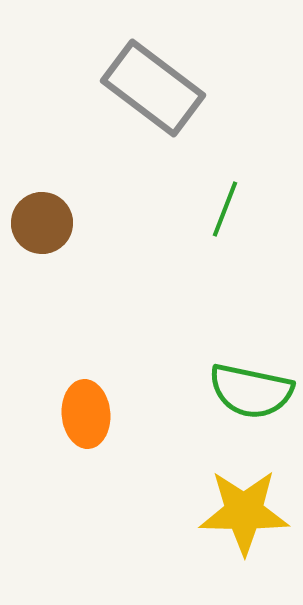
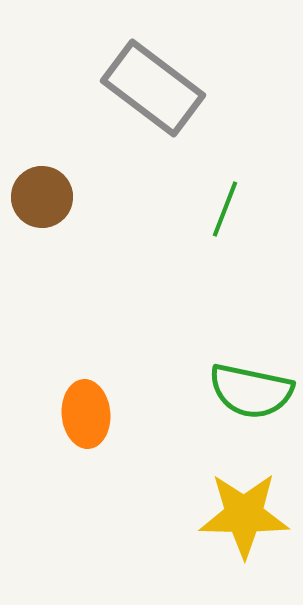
brown circle: moved 26 px up
yellow star: moved 3 px down
